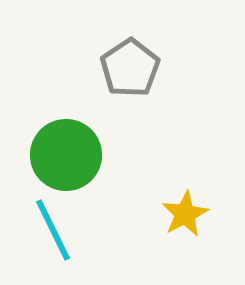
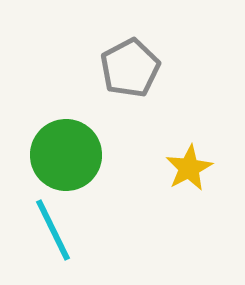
gray pentagon: rotated 6 degrees clockwise
yellow star: moved 4 px right, 46 px up
